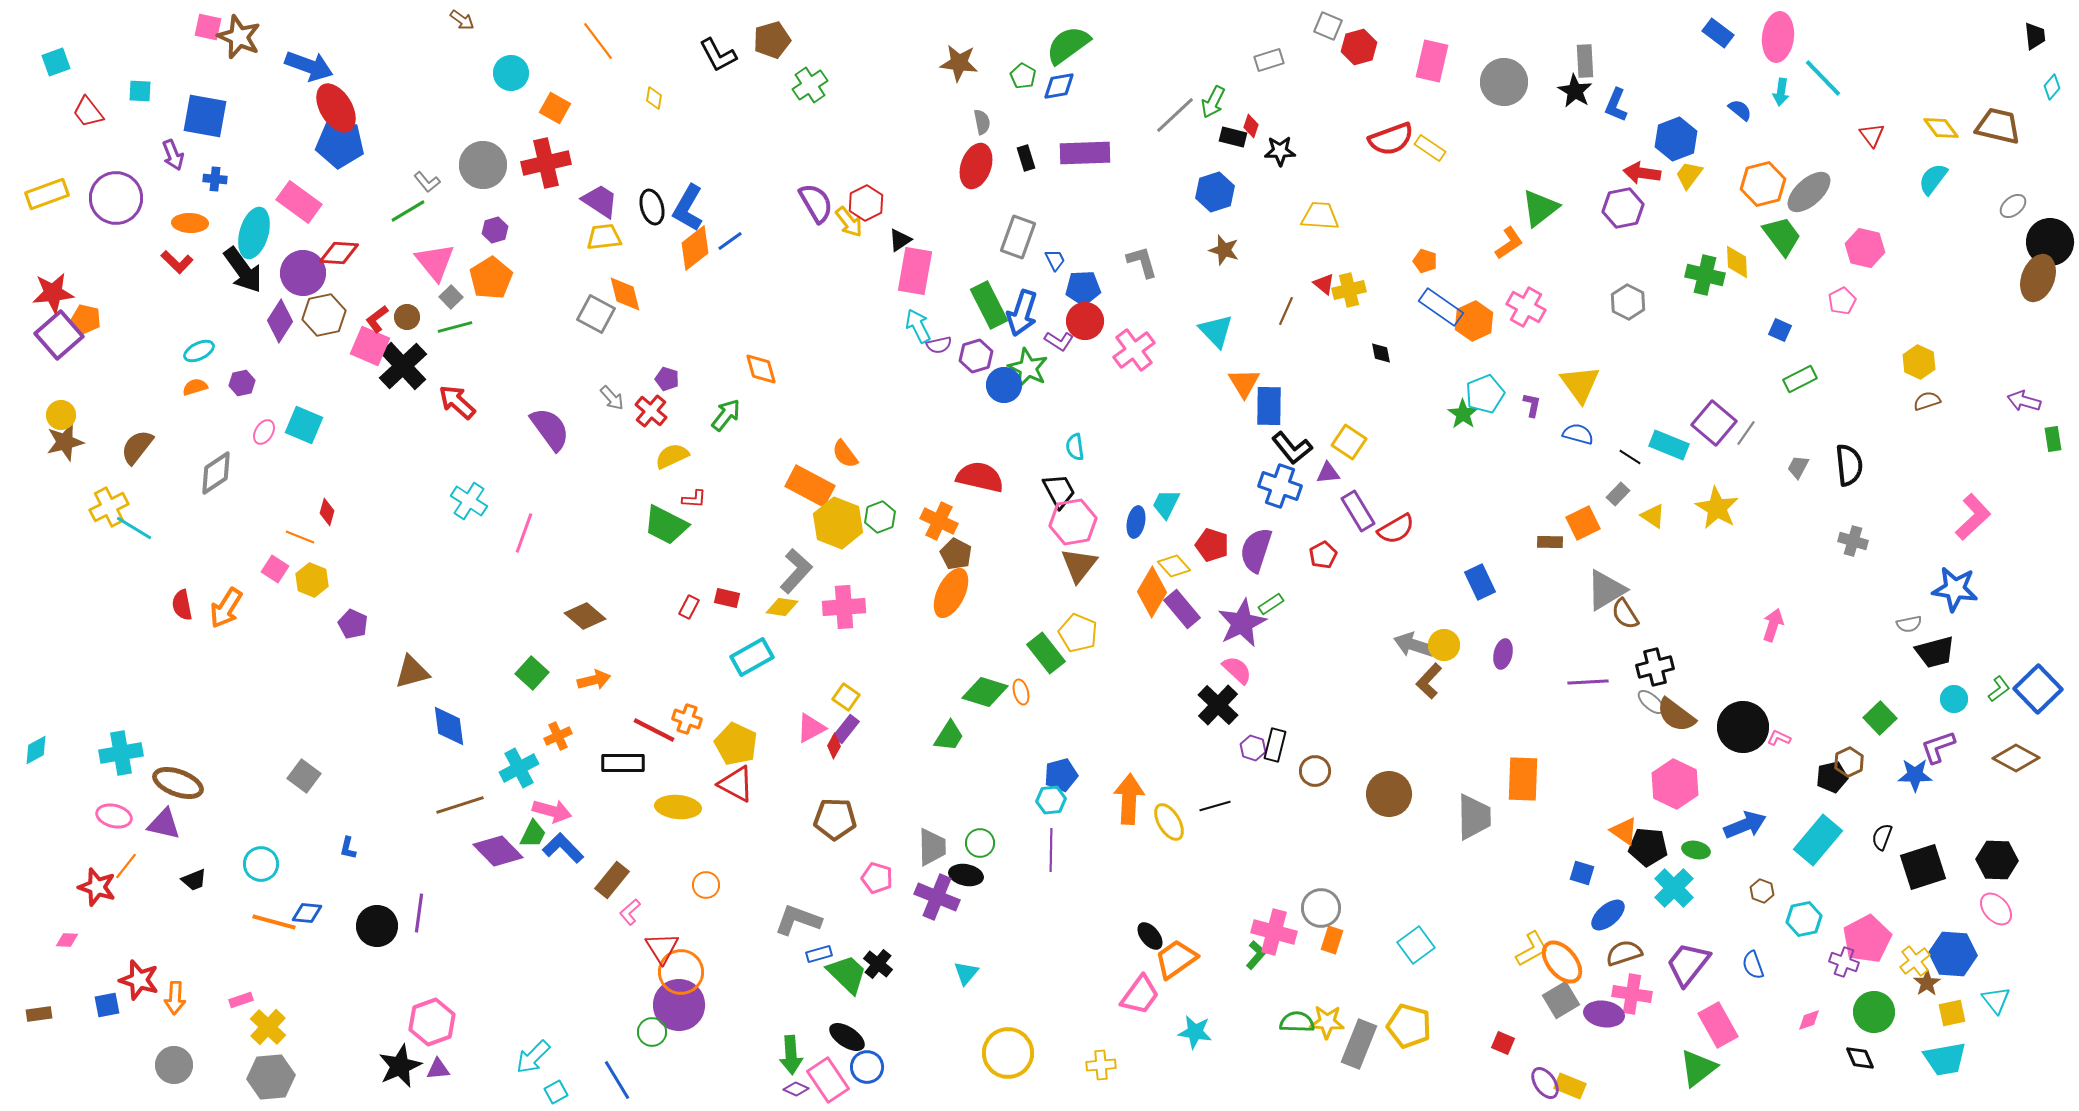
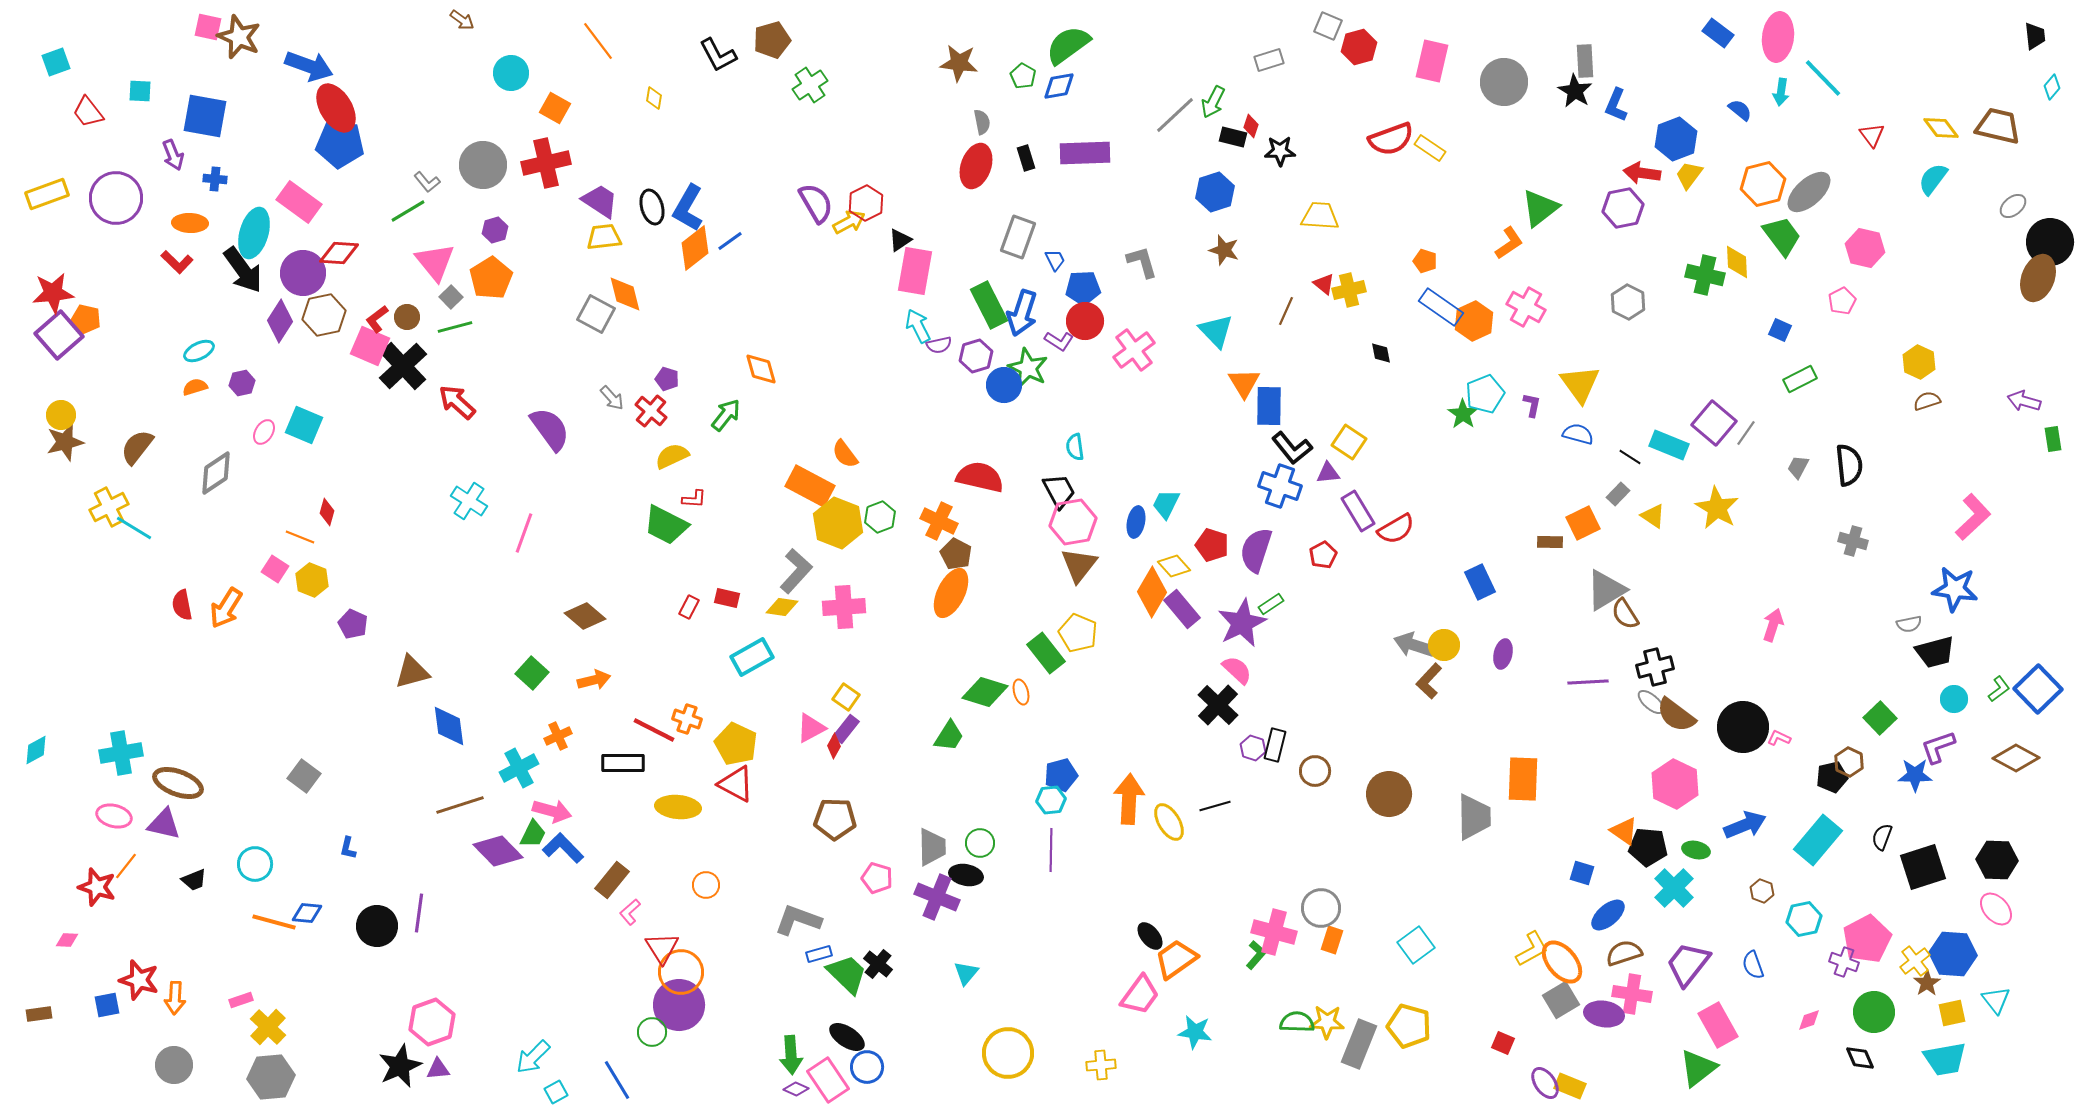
yellow arrow at (849, 222): rotated 80 degrees counterclockwise
brown hexagon at (1849, 762): rotated 8 degrees counterclockwise
cyan circle at (261, 864): moved 6 px left
